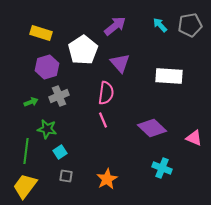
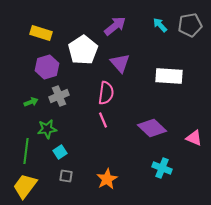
green star: rotated 18 degrees counterclockwise
